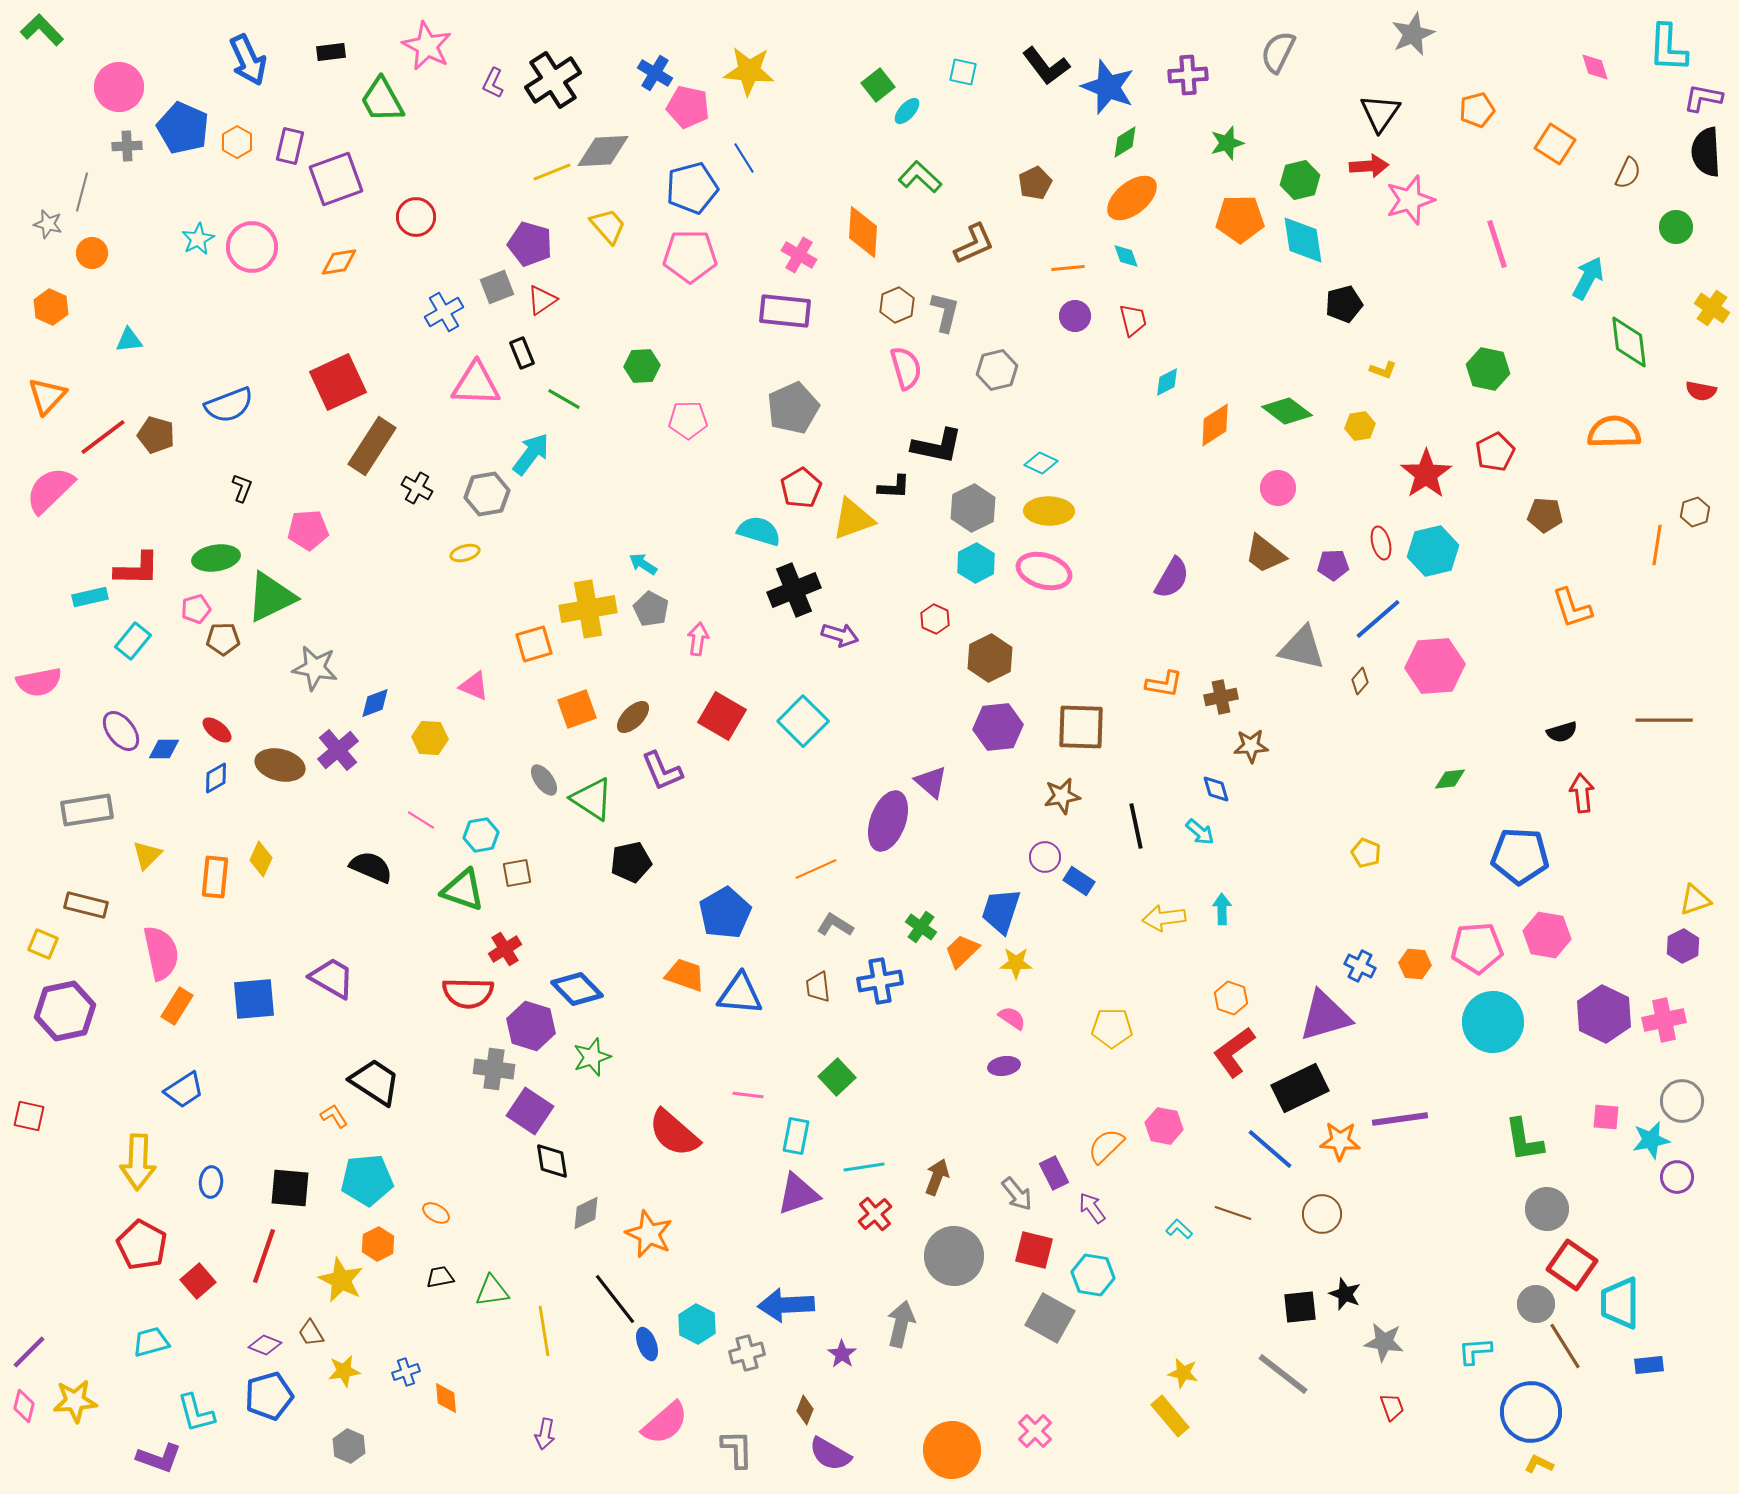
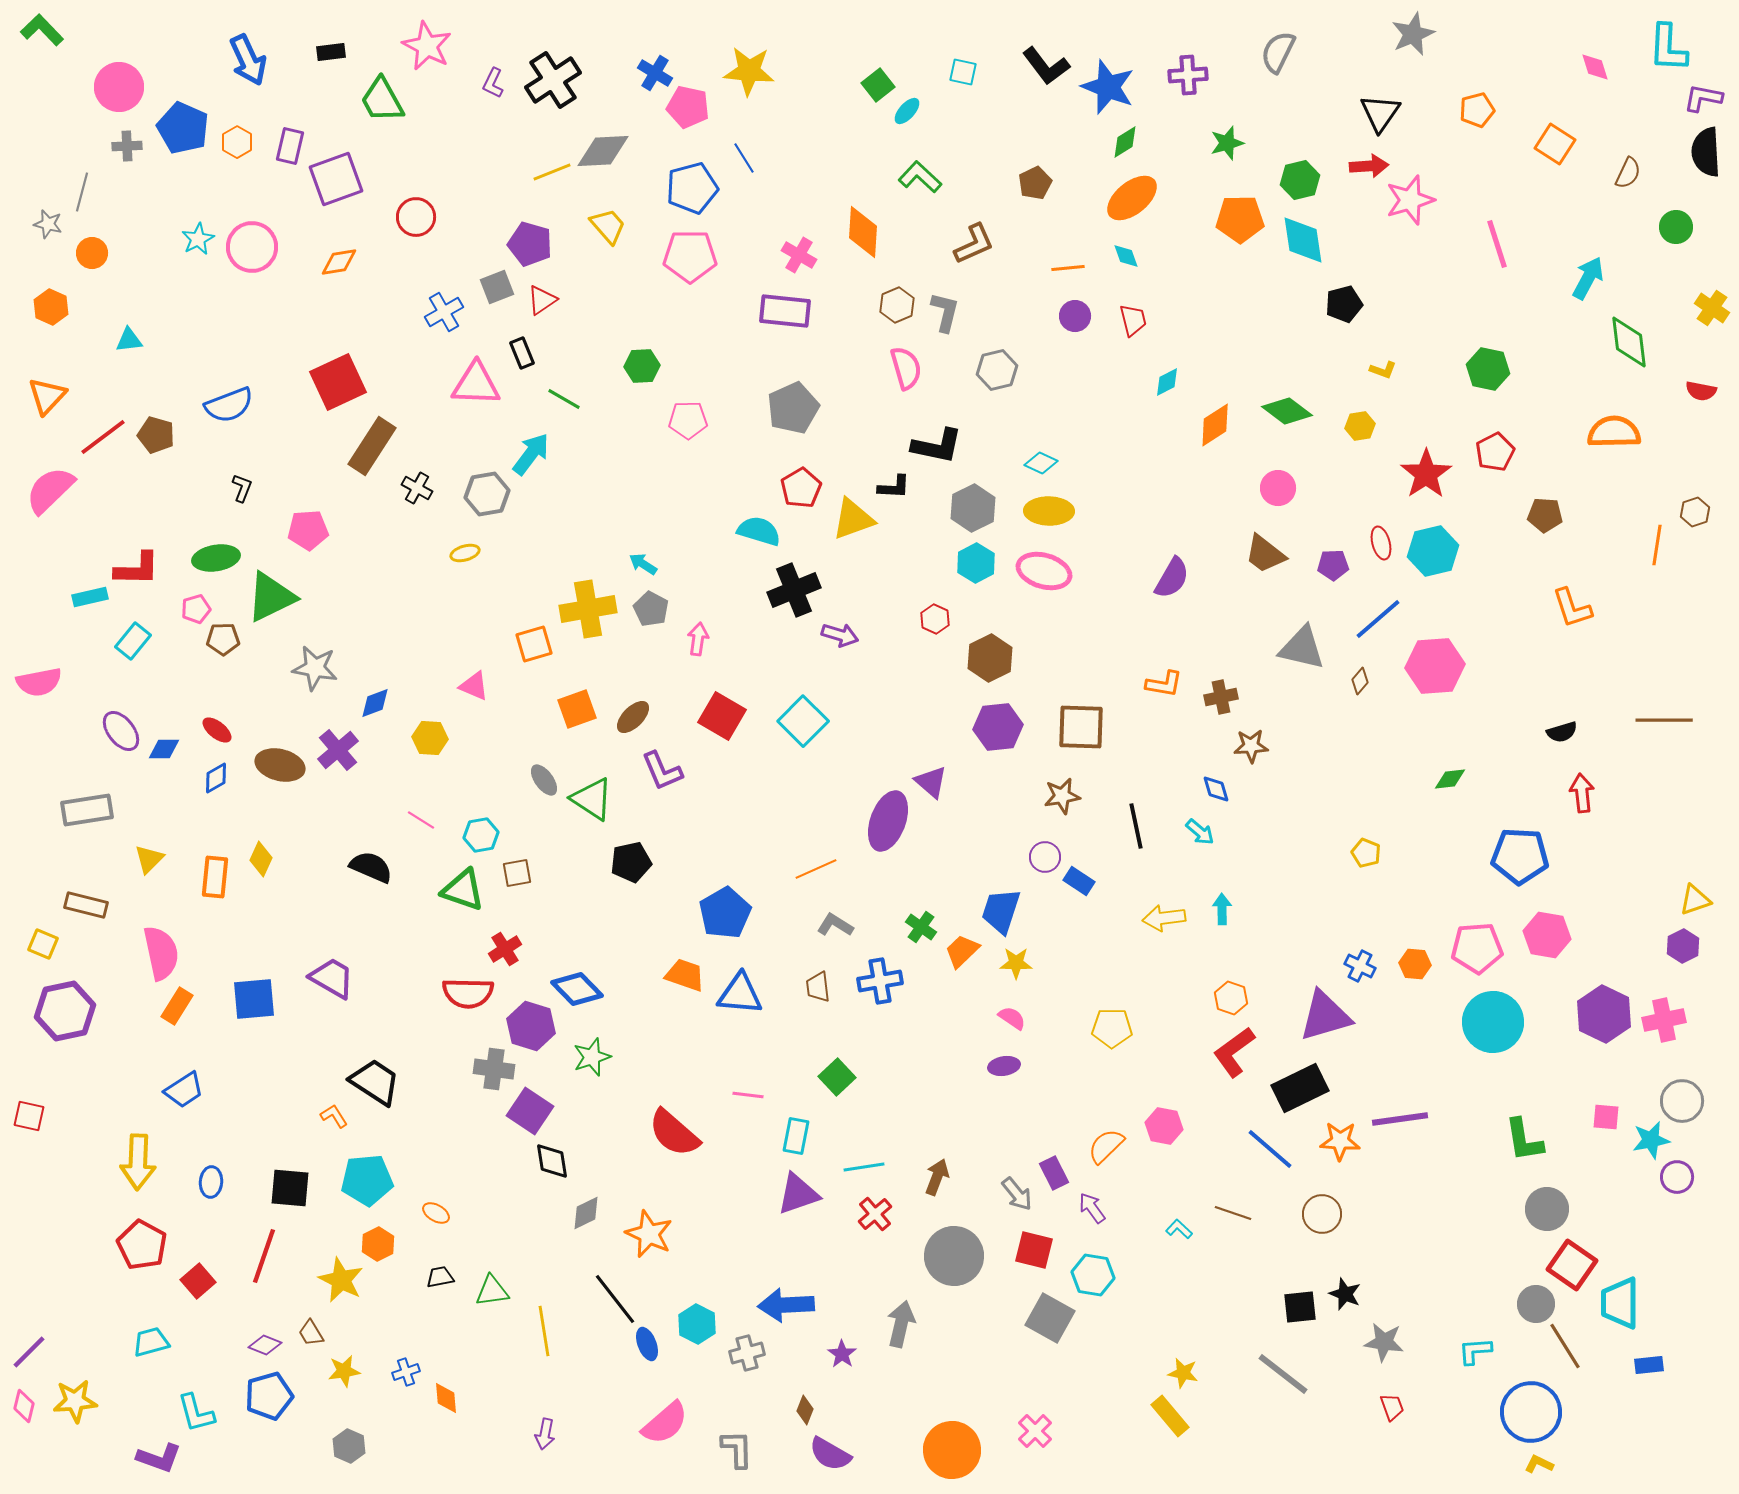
yellow triangle at (147, 855): moved 2 px right, 4 px down
